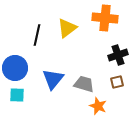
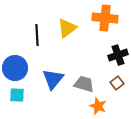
black line: rotated 15 degrees counterclockwise
brown square: moved 1 px down; rotated 24 degrees counterclockwise
